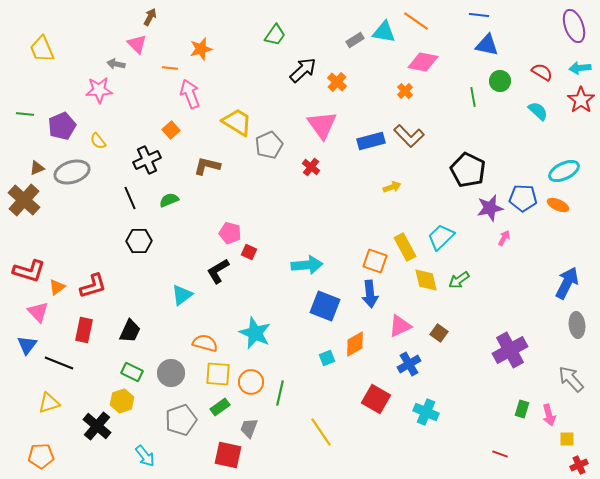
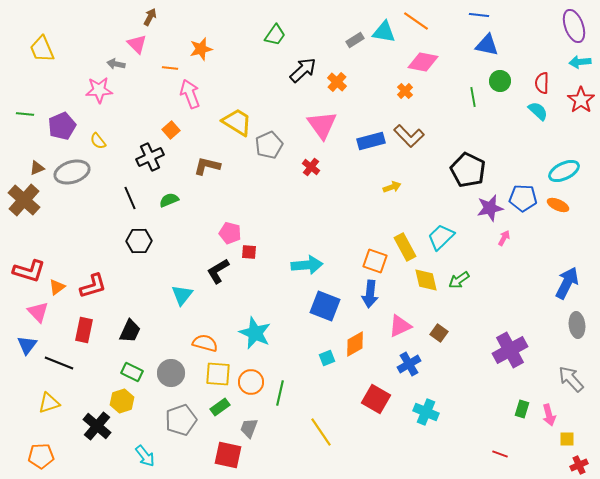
cyan arrow at (580, 68): moved 6 px up
red semicircle at (542, 72): moved 11 px down; rotated 120 degrees counterclockwise
black cross at (147, 160): moved 3 px right, 3 px up
red square at (249, 252): rotated 21 degrees counterclockwise
blue arrow at (370, 294): rotated 12 degrees clockwise
cyan triangle at (182, 295): rotated 15 degrees counterclockwise
